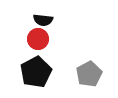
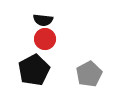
red circle: moved 7 px right
black pentagon: moved 2 px left, 2 px up
